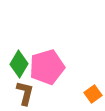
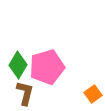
green diamond: moved 1 px left, 1 px down
